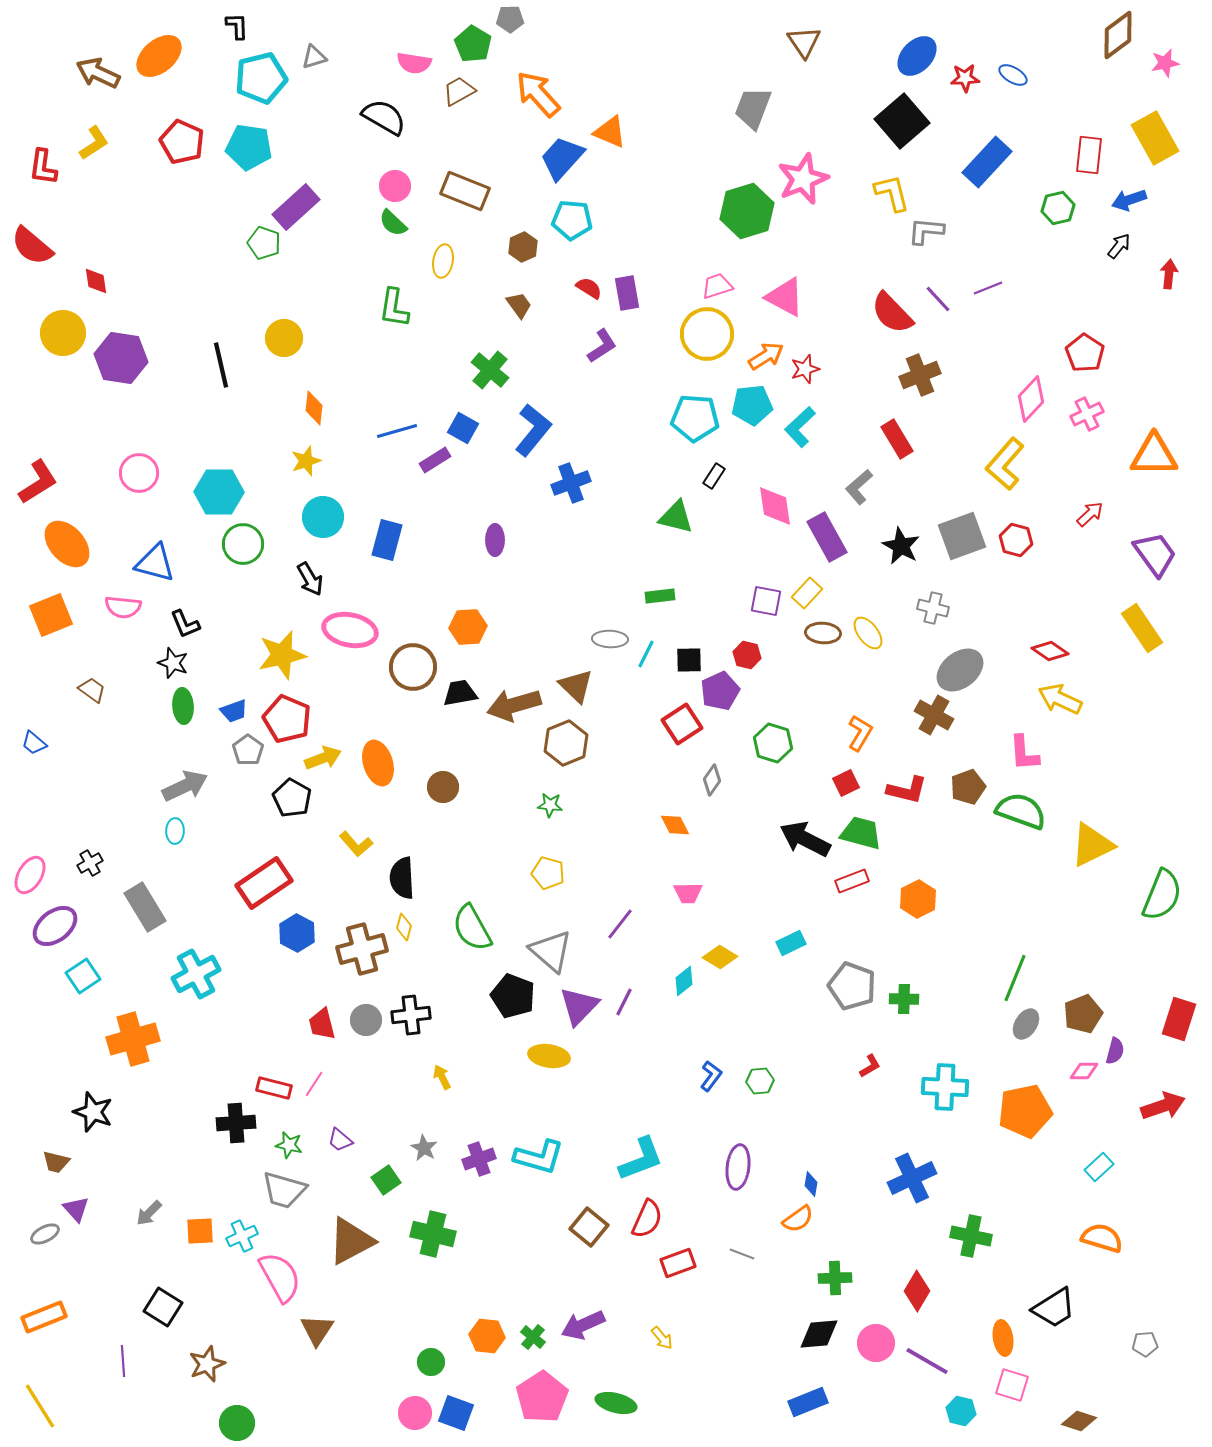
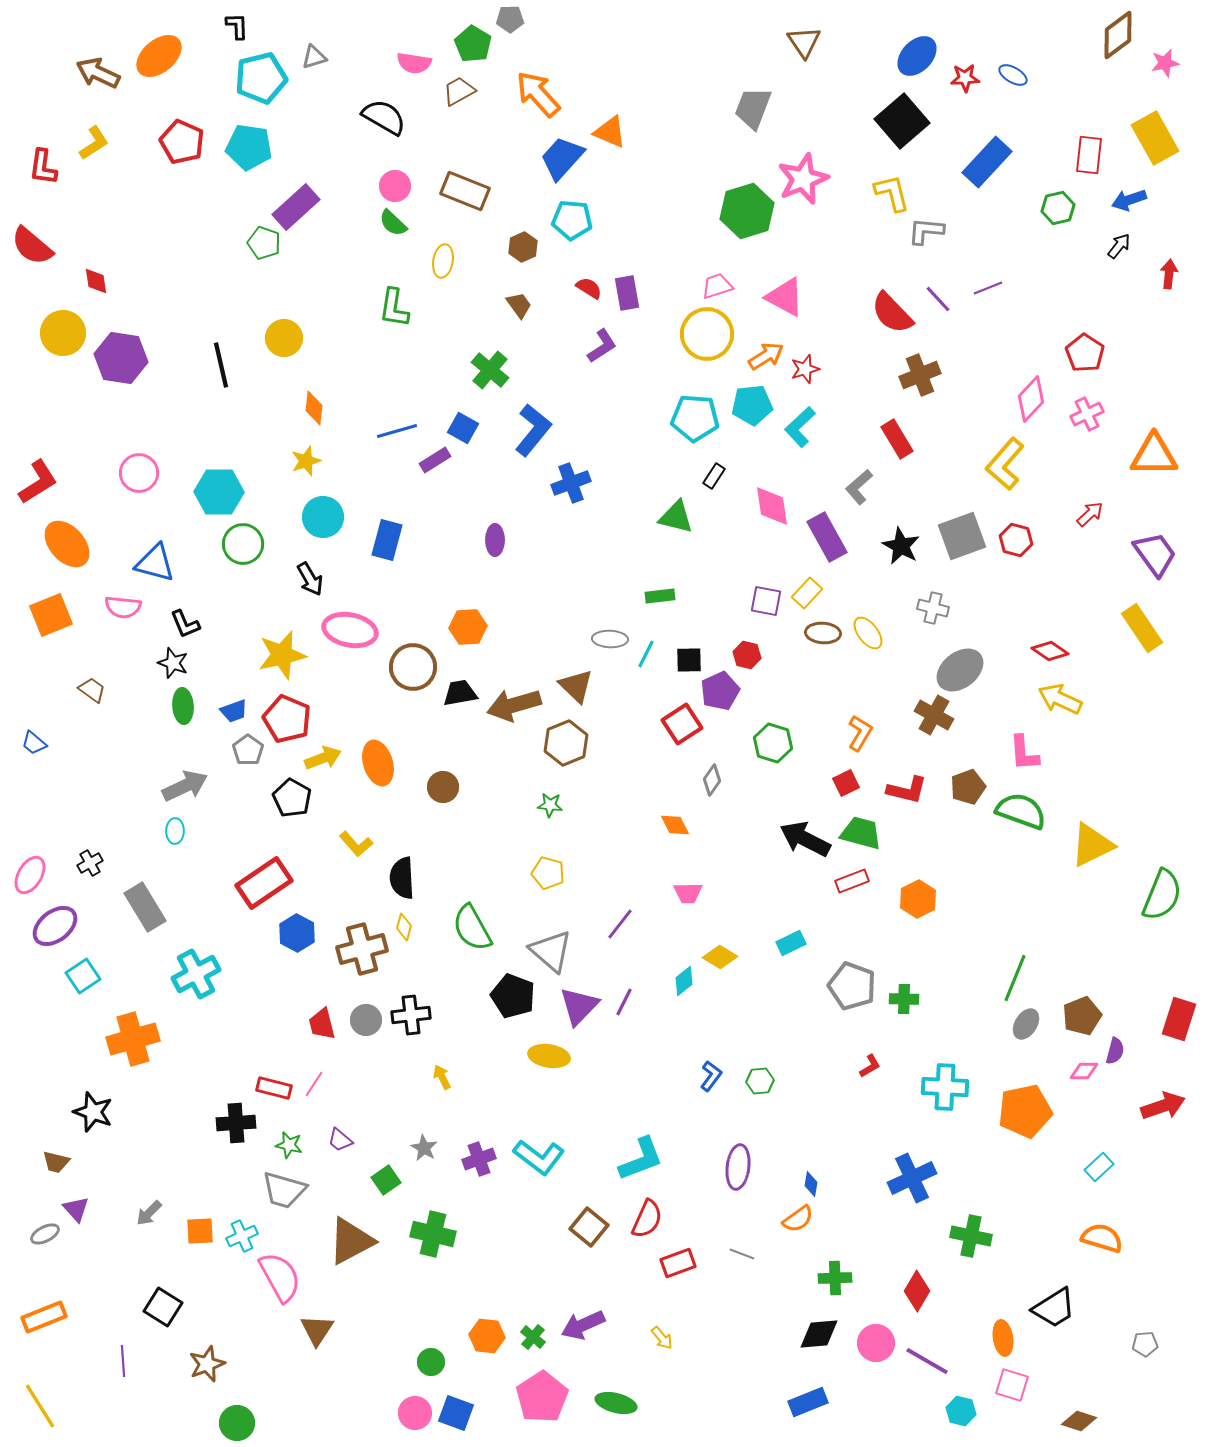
pink diamond at (775, 506): moved 3 px left
brown pentagon at (1083, 1014): moved 1 px left, 2 px down
cyan L-shape at (539, 1157): rotated 21 degrees clockwise
